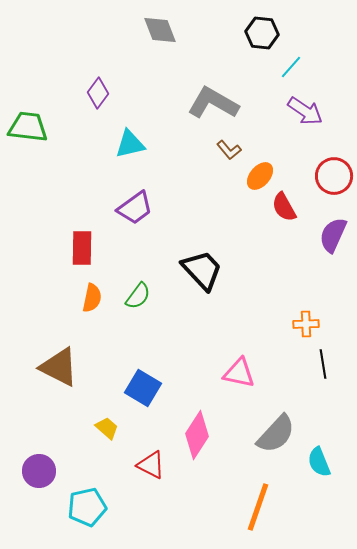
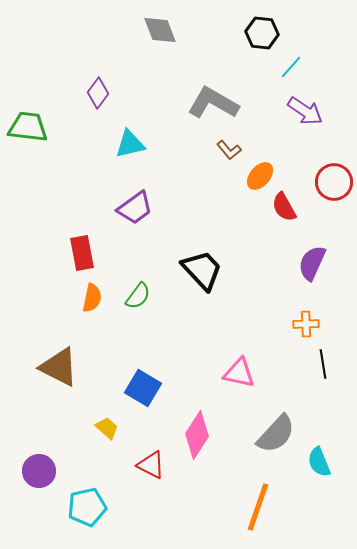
red circle: moved 6 px down
purple semicircle: moved 21 px left, 28 px down
red rectangle: moved 5 px down; rotated 12 degrees counterclockwise
